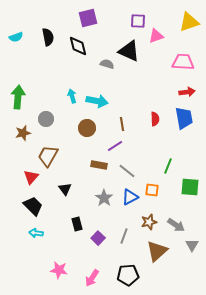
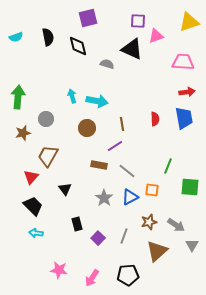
black triangle at (129, 51): moved 3 px right, 2 px up
